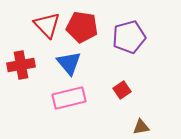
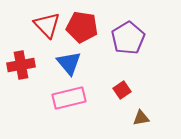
purple pentagon: moved 1 px left, 1 px down; rotated 16 degrees counterclockwise
brown triangle: moved 9 px up
